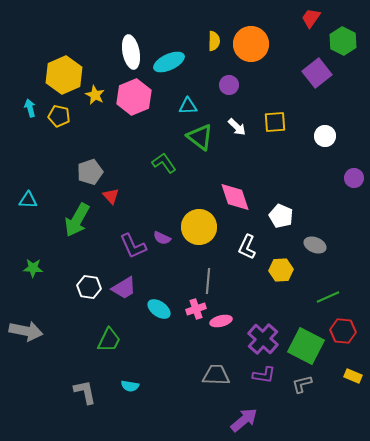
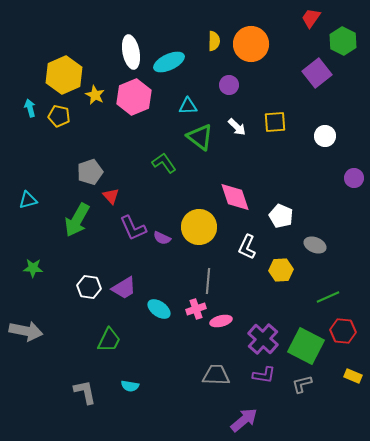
cyan triangle at (28, 200): rotated 18 degrees counterclockwise
purple L-shape at (133, 246): moved 18 px up
